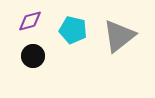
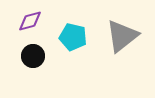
cyan pentagon: moved 7 px down
gray triangle: moved 3 px right
